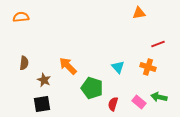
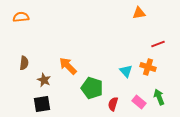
cyan triangle: moved 8 px right, 4 px down
green arrow: rotated 56 degrees clockwise
